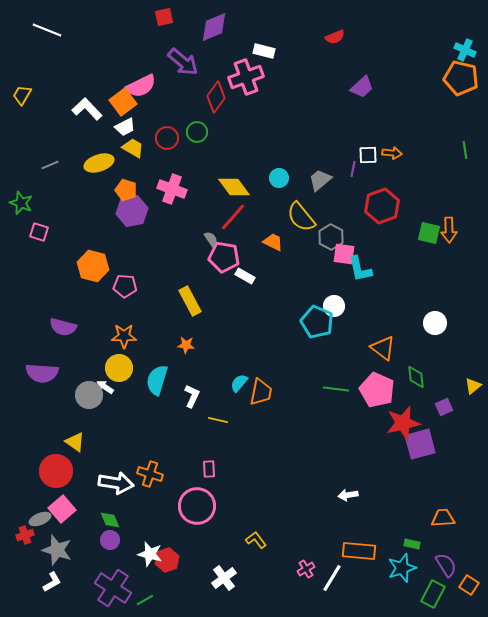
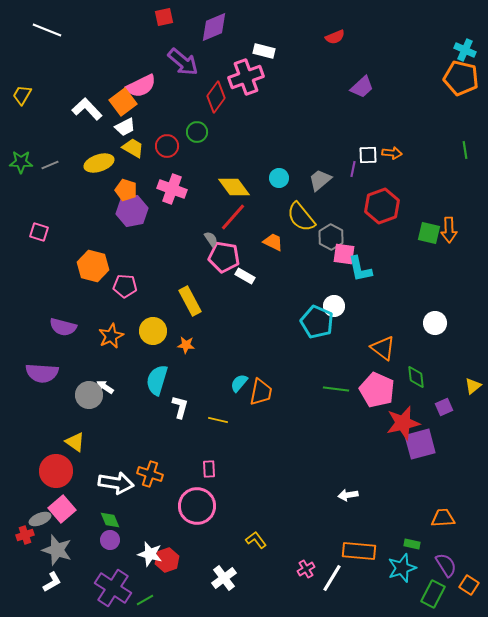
red circle at (167, 138): moved 8 px down
green star at (21, 203): moved 41 px up; rotated 20 degrees counterclockwise
orange star at (124, 336): moved 13 px left; rotated 25 degrees counterclockwise
yellow circle at (119, 368): moved 34 px right, 37 px up
white L-shape at (192, 396): moved 12 px left, 11 px down; rotated 10 degrees counterclockwise
